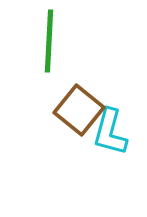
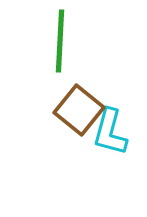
green line: moved 11 px right
